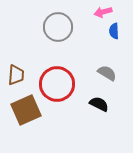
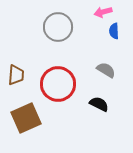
gray semicircle: moved 1 px left, 3 px up
red circle: moved 1 px right
brown square: moved 8 px down
